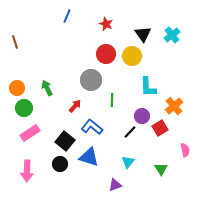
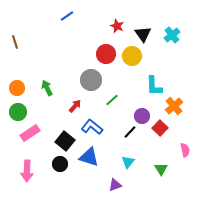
blue line: rotated 32 degrees clockwise
red star: moved 11 px right, 2 px down
cyan L-shape: moved 6 px right, 1 px up
green line: rotated 48 degrees clockwise
green circle: moved 6 px left, 4 px down
red square: rotated 14 degrees counterclockwise
